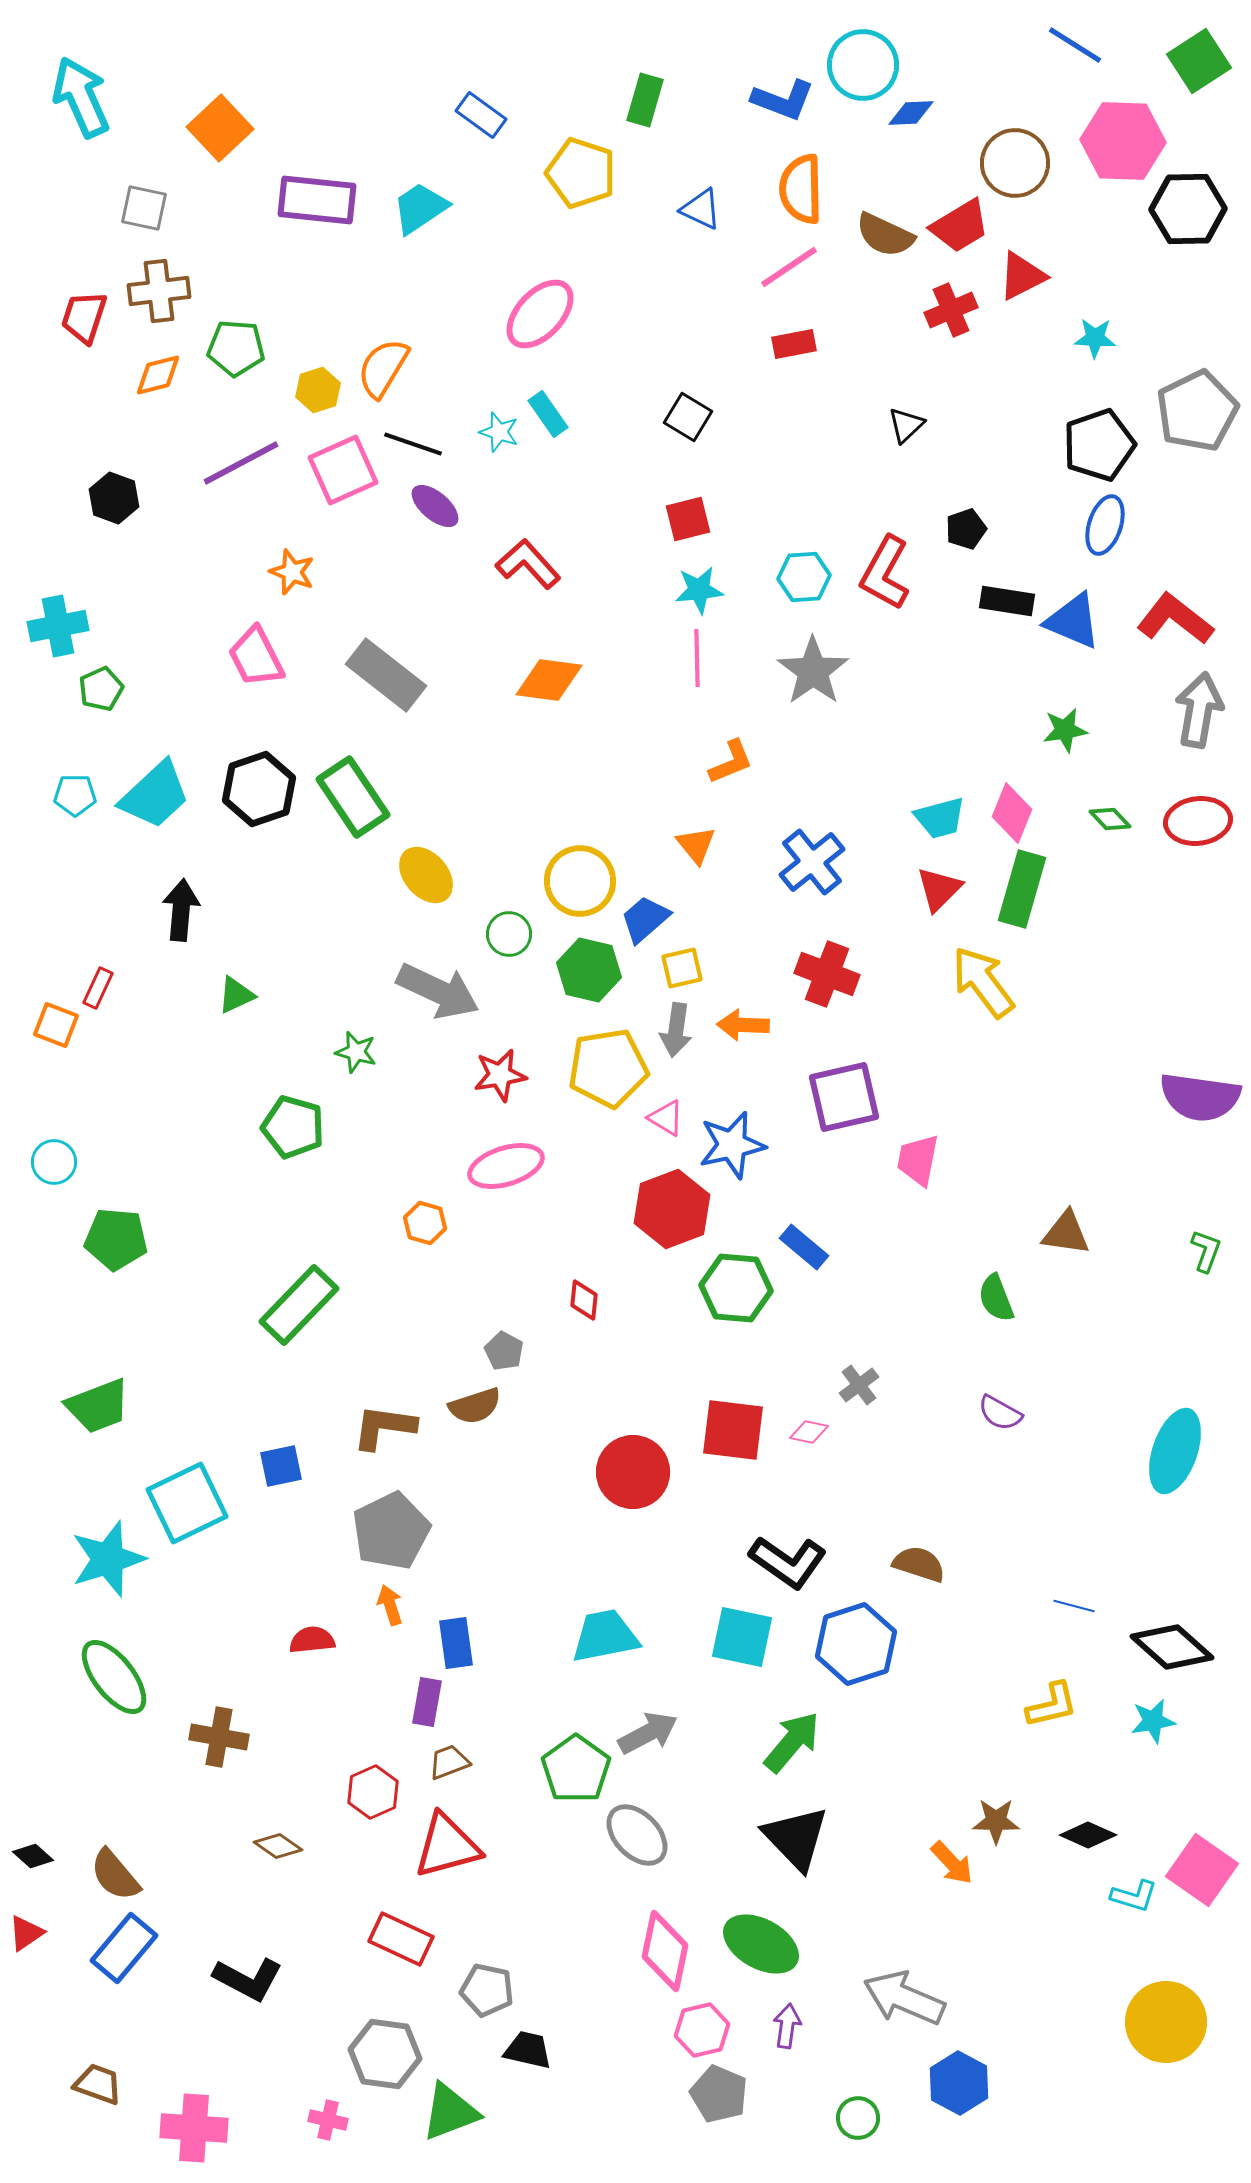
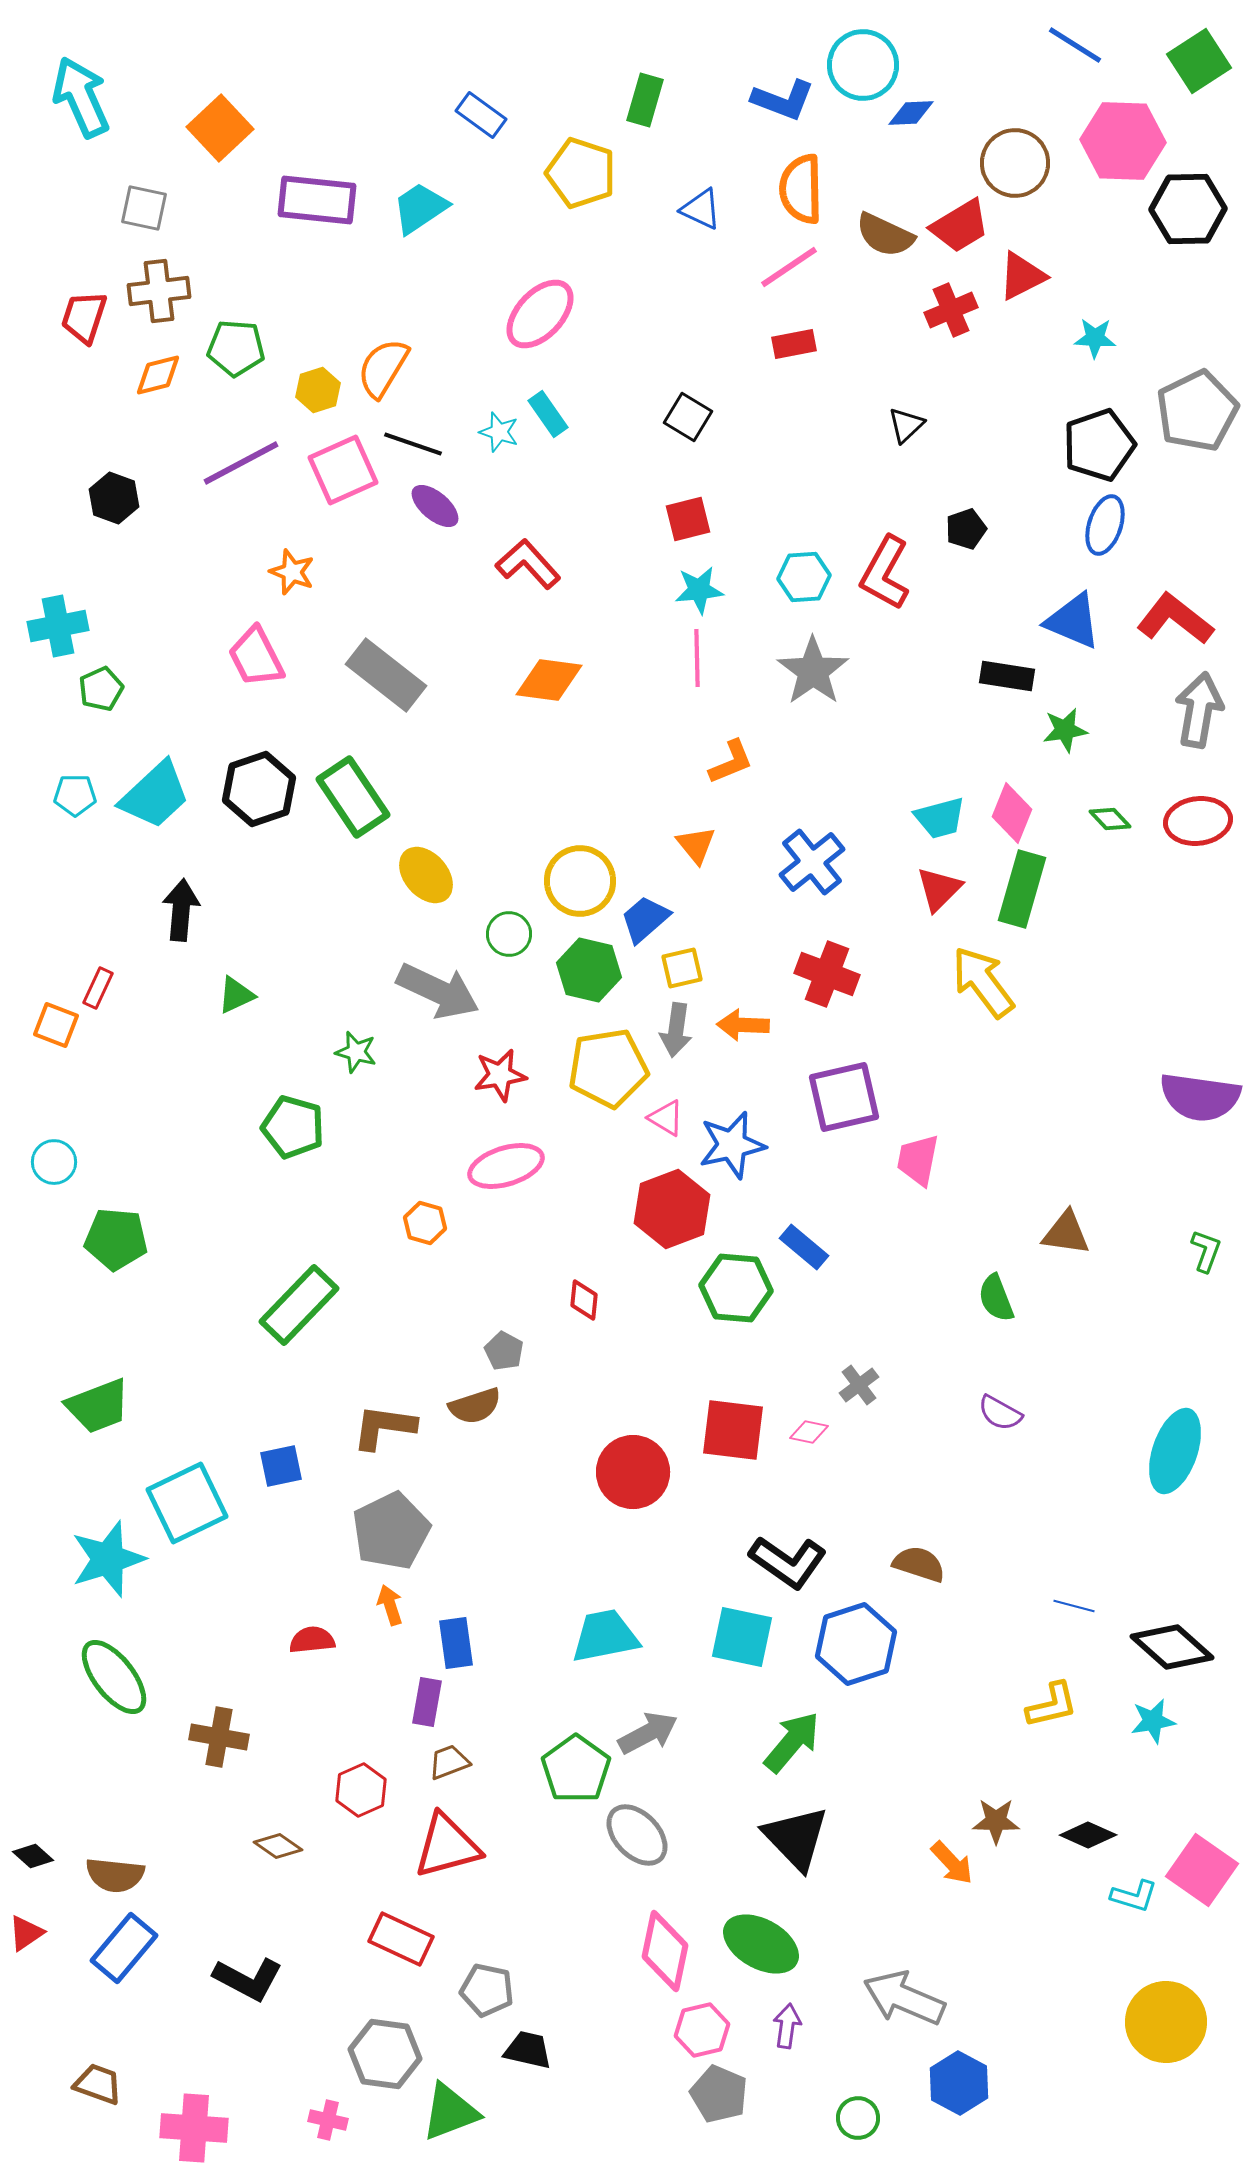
black rectangle at (1007, 601): moved 75 px down
red hexagon at (373, 1792): moved 12 px left, 2 px up
brown semicircle at (115, 1875): rotated 44 degrees counterclockwise
